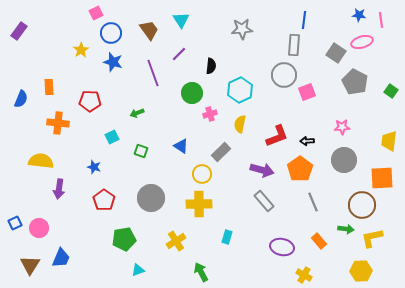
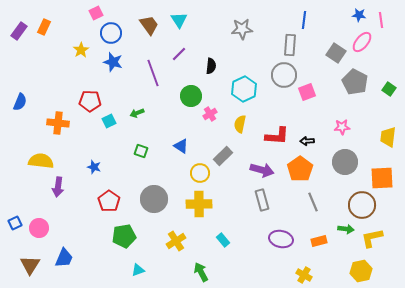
cyan triangle at (181, 20): moved 2 px left
brown trapezoid at (149, 30): moved 5 px up
pink ellipse at (362, 42): rotated 35 degrees counterclockwise
gray rectangle at (294, 45): moved 4 px left
orange rectangle at (49, 87): moved 5 px left, 60 px up; rotated 28 degrees clockwise
cyan hexagon at (240, 90): moved 4 px right, 1 px up
green square at (391, 91): moved 2 px left, 2 px up
green circle at (192, 93): moved 1 px left, 3 px down
blue semicircle at (21, 99): moved 1 px left, 3 px down
pink cross at (210, 114): rotated 16 degrees counterclockwise
red L-shape at (277, 136): rotated 25 degrees clockwise
cyan square at (112, 137): moved 3 px left, 16 px up
yellow trapezoid at (389, 141): moved 1 px left, 4 px up
gray rectangle at (221, 152): moved 2 px right, 4 px down
gray circle at (344, 160): moved 1 px right, 2 px down
yellow circle at (202, 174): moved 2 px left, 1 px up
purple arrow at (59, 189): moved 1 px left, 2 px up
gray circle at (151, 198): moved 3 px right, 1 px down
red pentagon at (104, 200): moved 5 px right, 1 px down
gray rectangle at (264, 201): moved 2 px left, 1 px up; rotated 25 degrees clockwise
cyan rectangle at (227, 237): moved 4 px left, 3 px down; rotated 56 degrees counterclockwise
green pentagon at (124, 239): moved 3 px up
orange rectangle at (319, 241): rotated 63 degrees counterclockwise
purple ellipse at (282, 247): moved 1 px left, 8 px up
blue trapezoid at (61, 258): moved 3 px right
yellow hexagon at (361, 271): rotated 10 degrees counterclockwise
